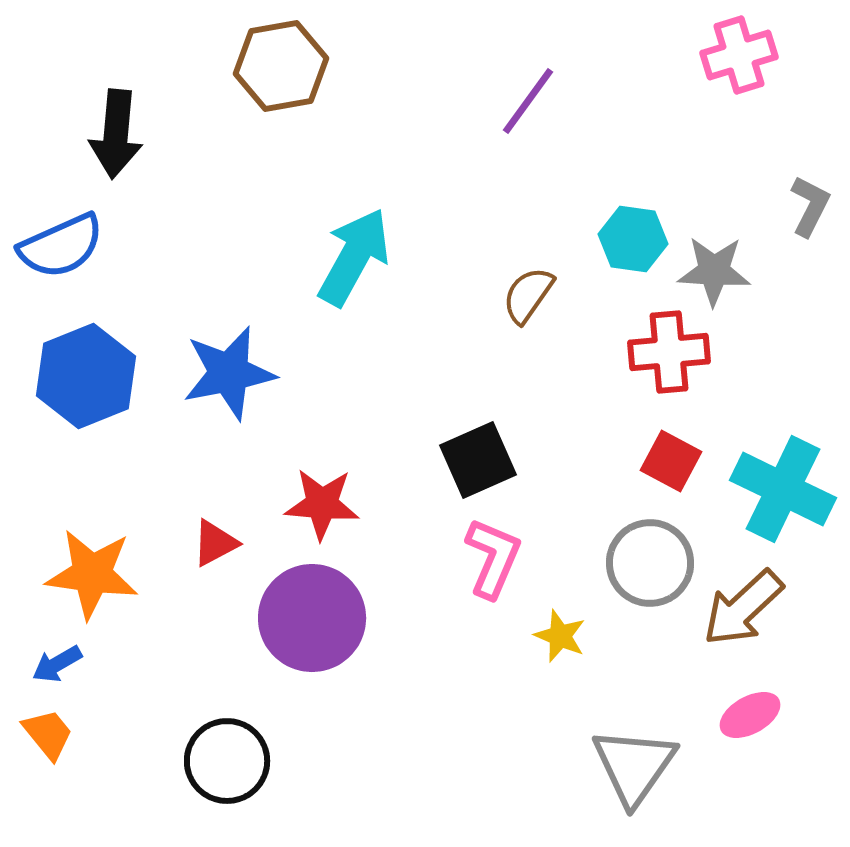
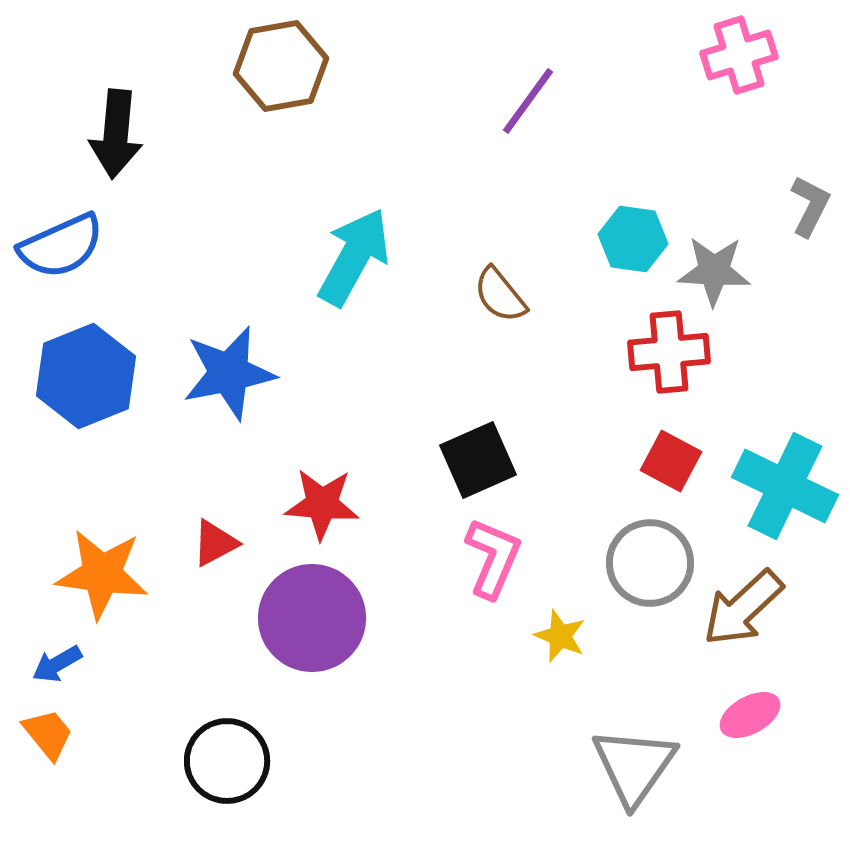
brown semicircle: moved 28 px left; rotated 74 degrees counterclockwise
cyan cross: moved 2 px right, 3 px up
orange star: moved 10 px right
